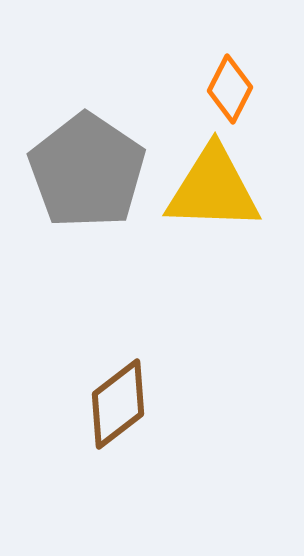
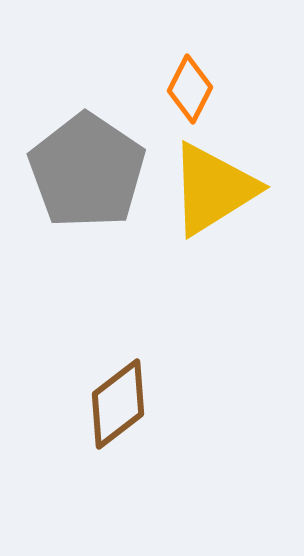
orange diamond: moved 40 px left
yellow triangle: rotated 34 degrees counterclockwise
